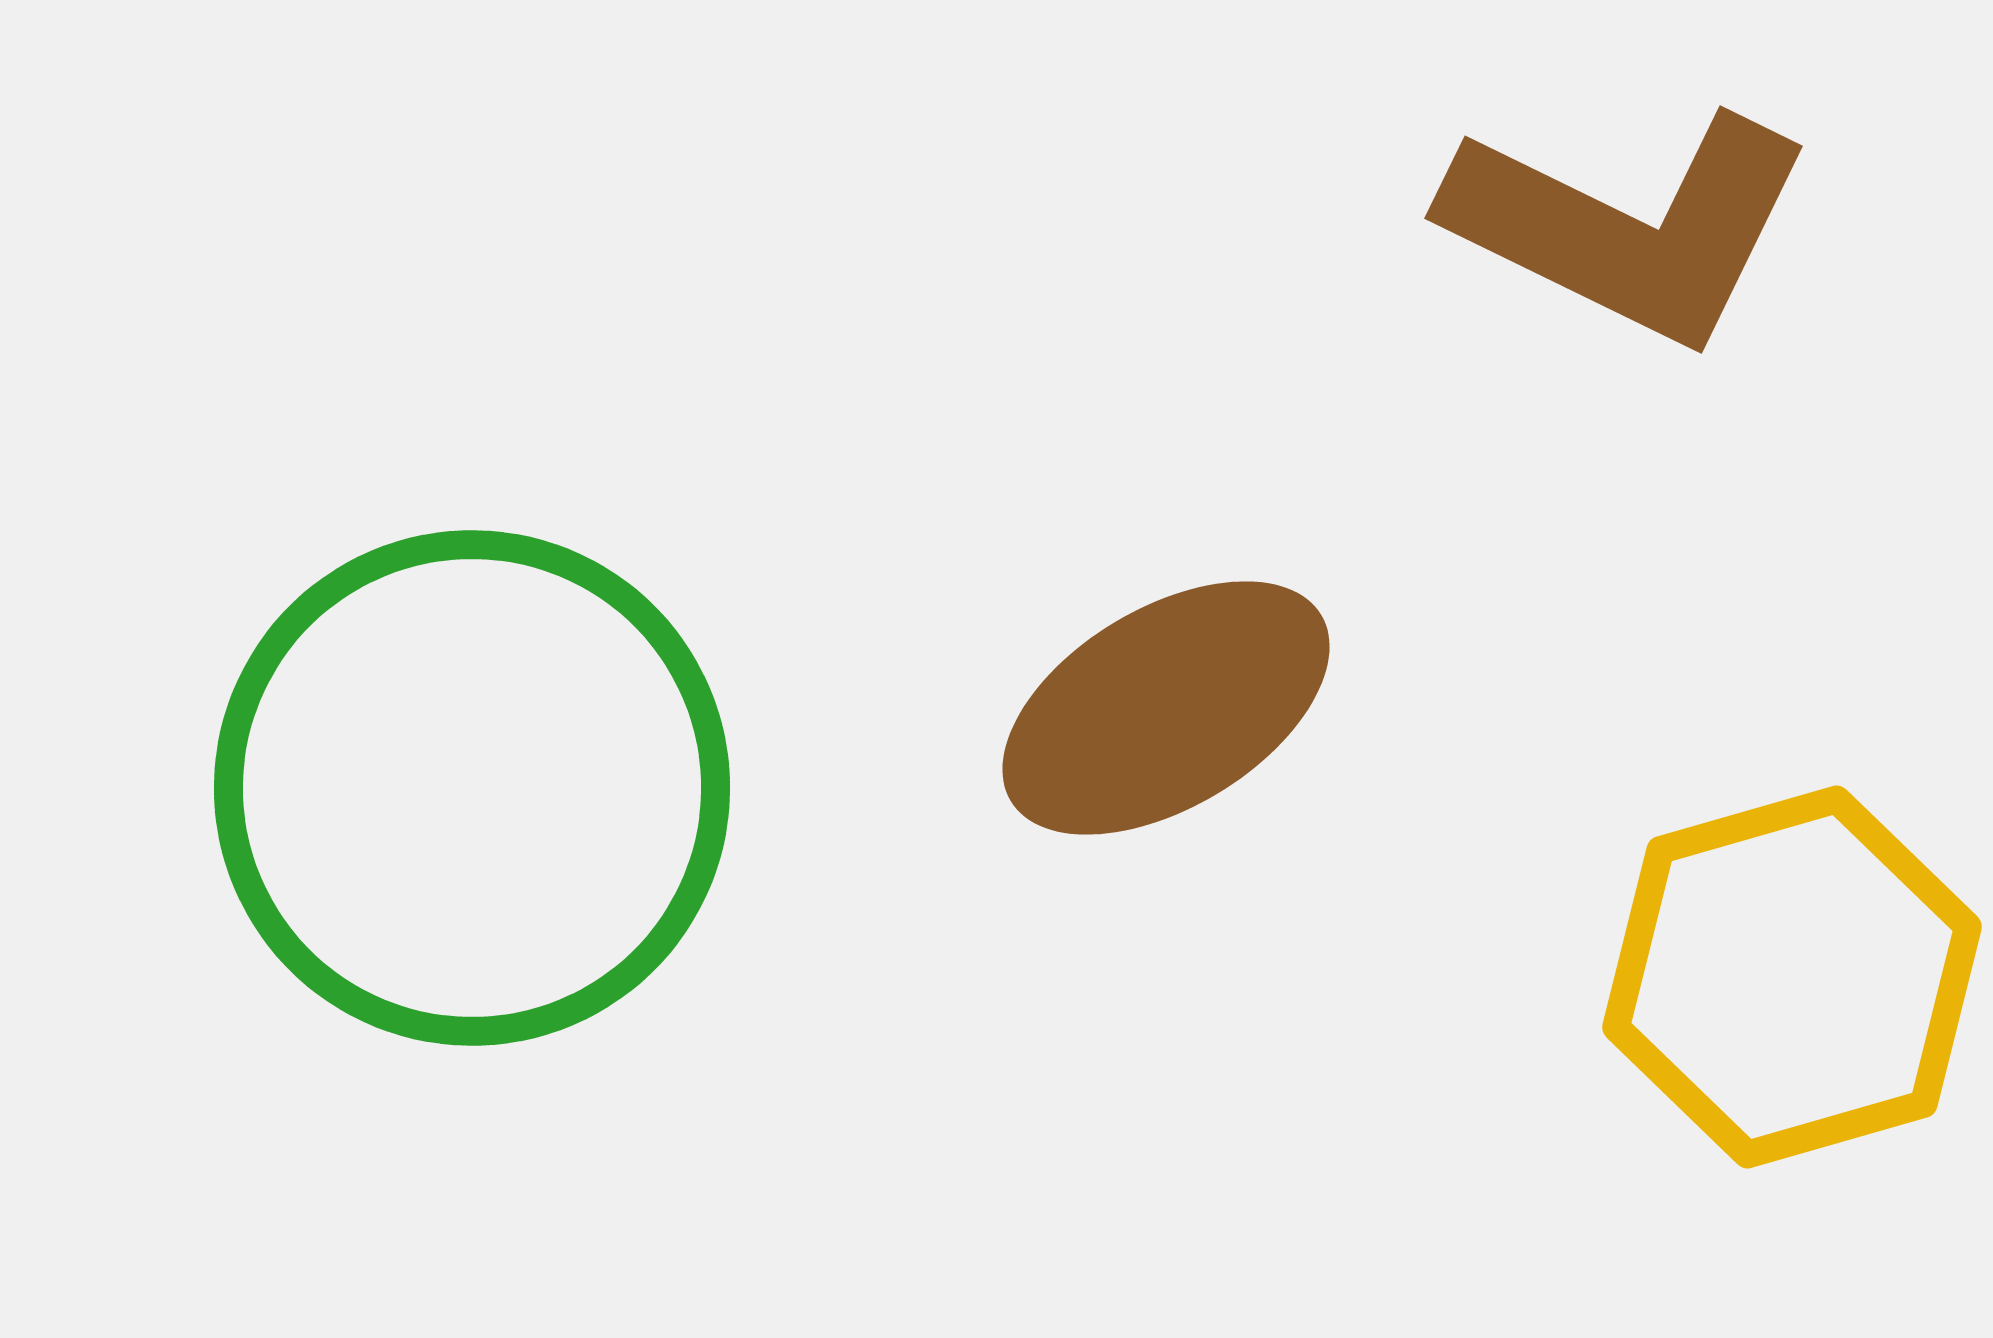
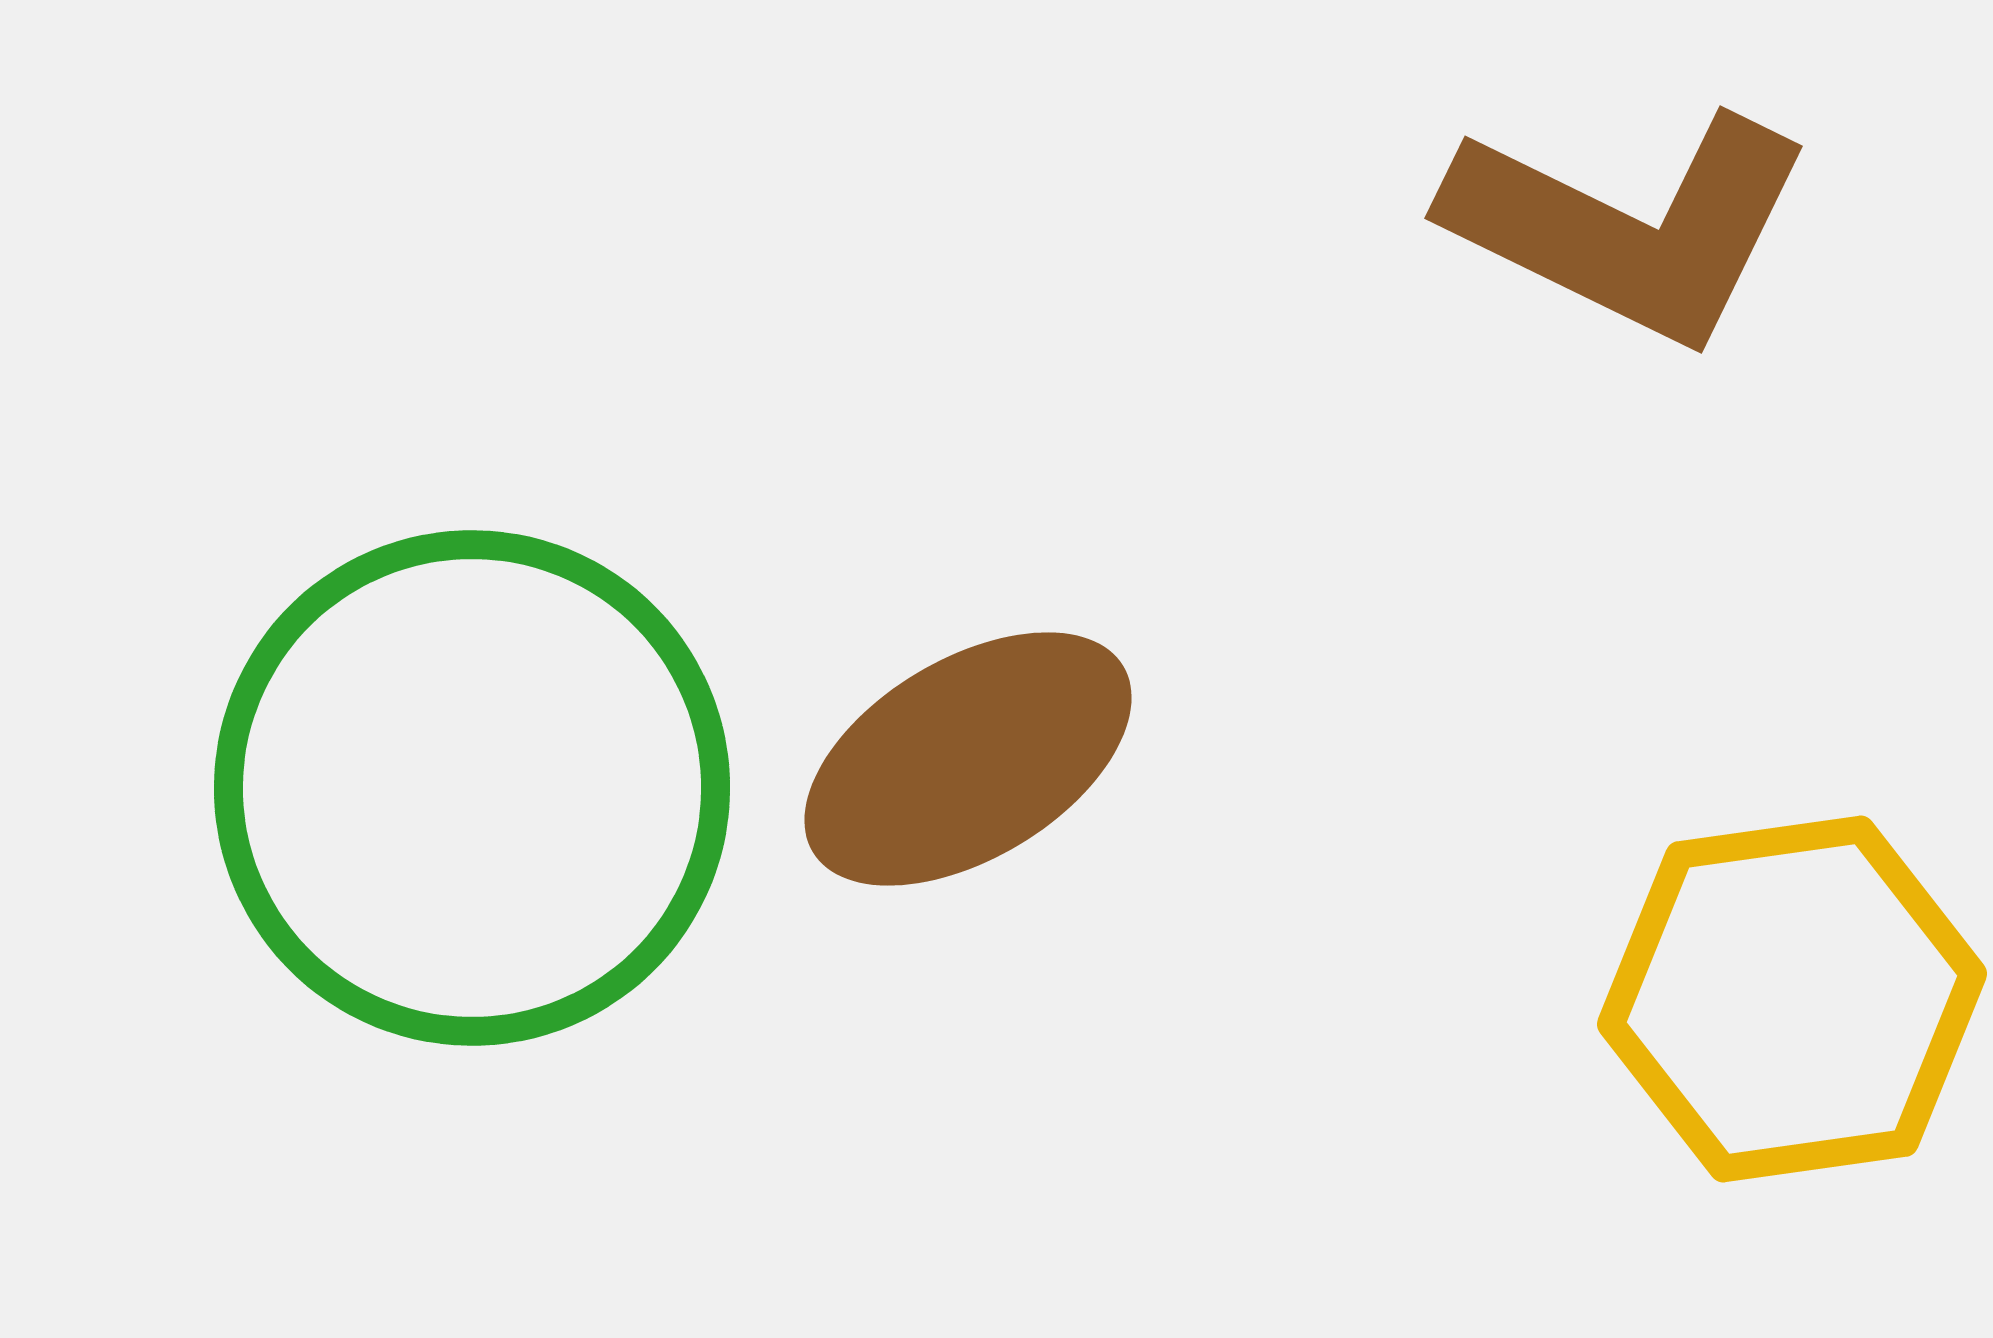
brown ellipse: moved 198 px left, 51 px down
yellow hexagon: moved 22 px down; rotated 8 degrees clockwise
